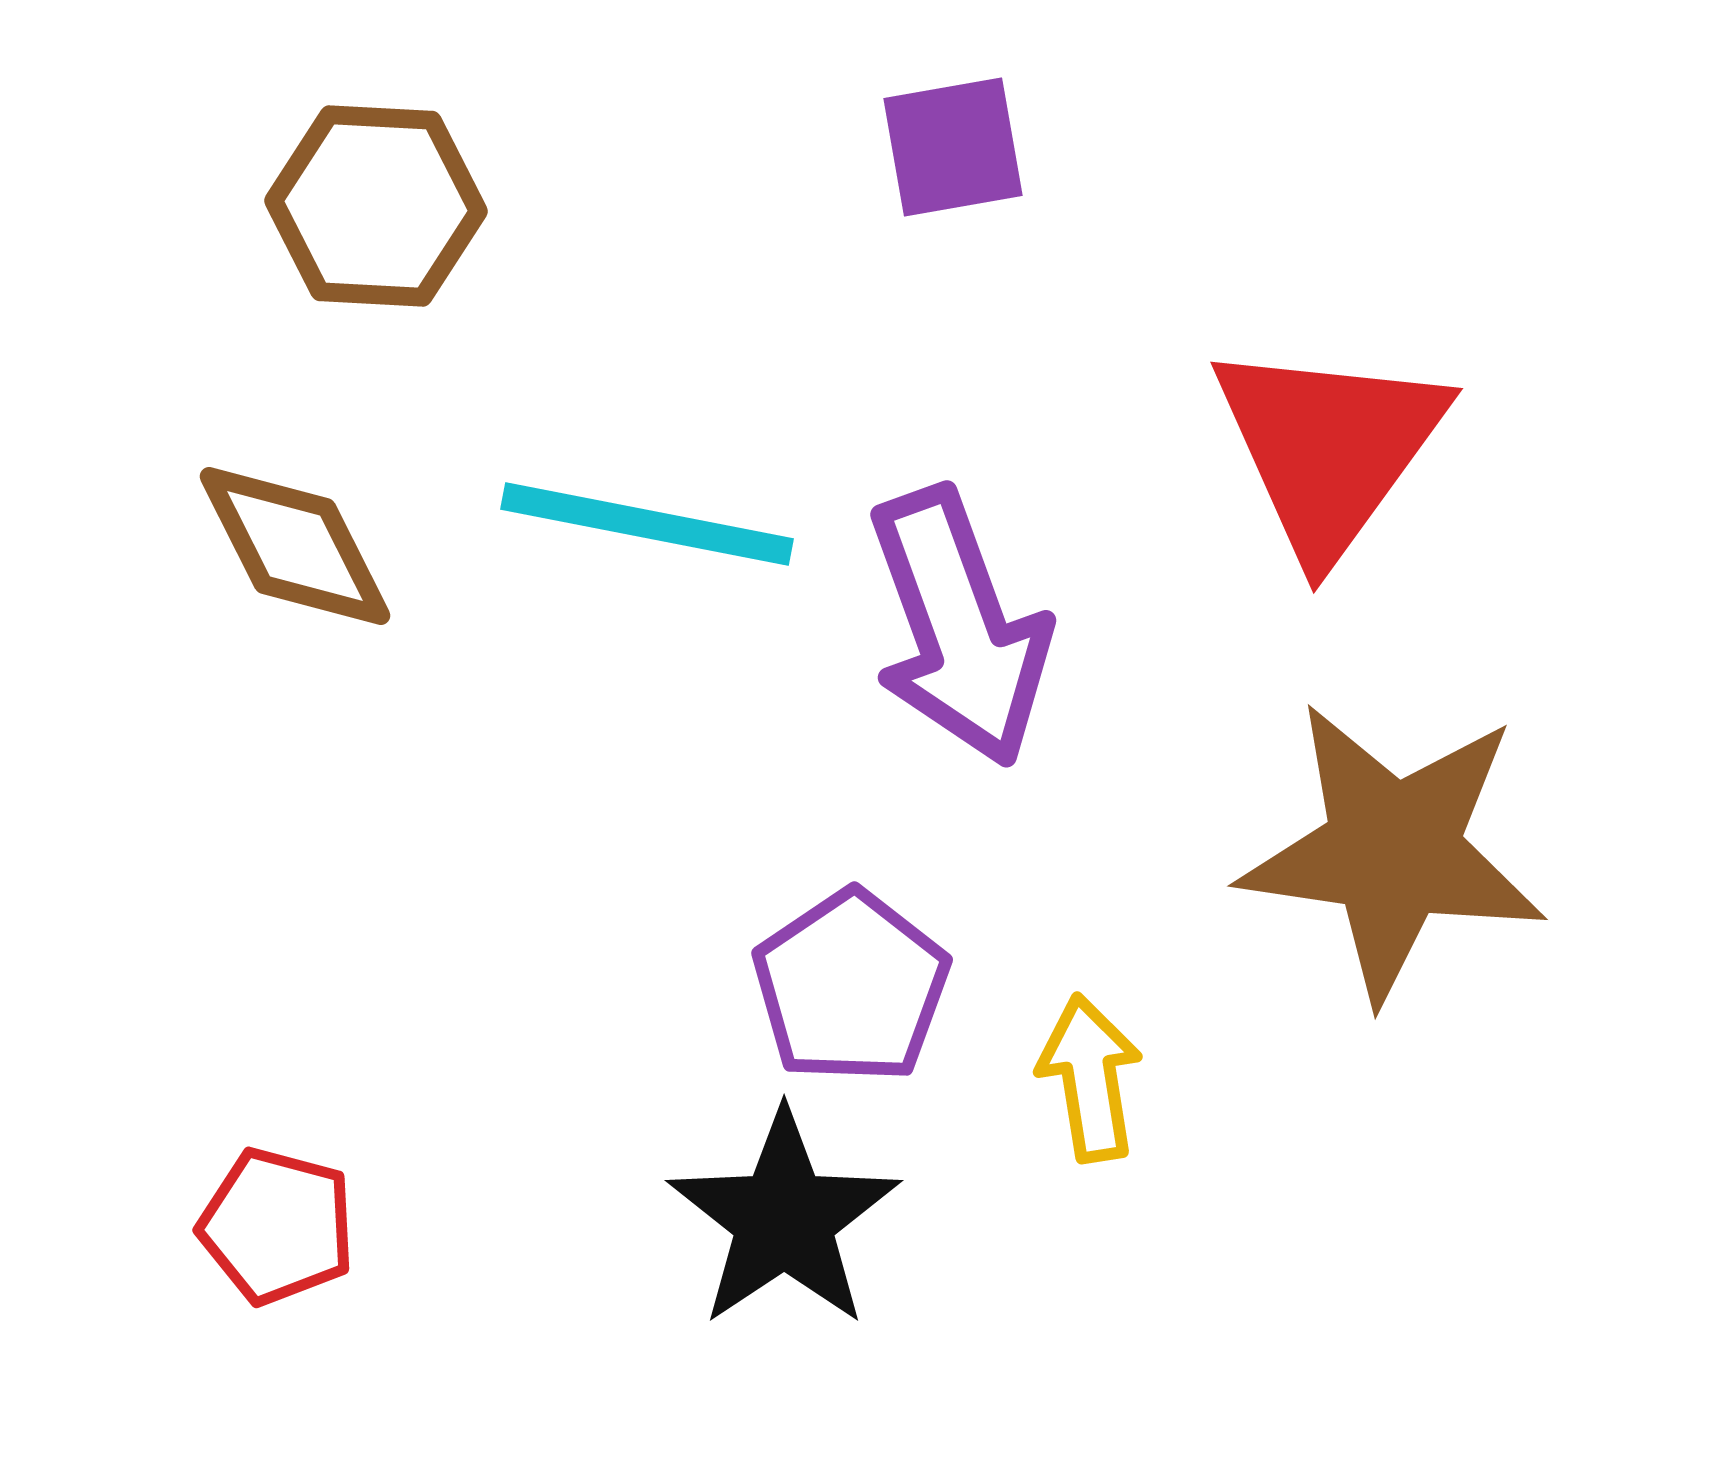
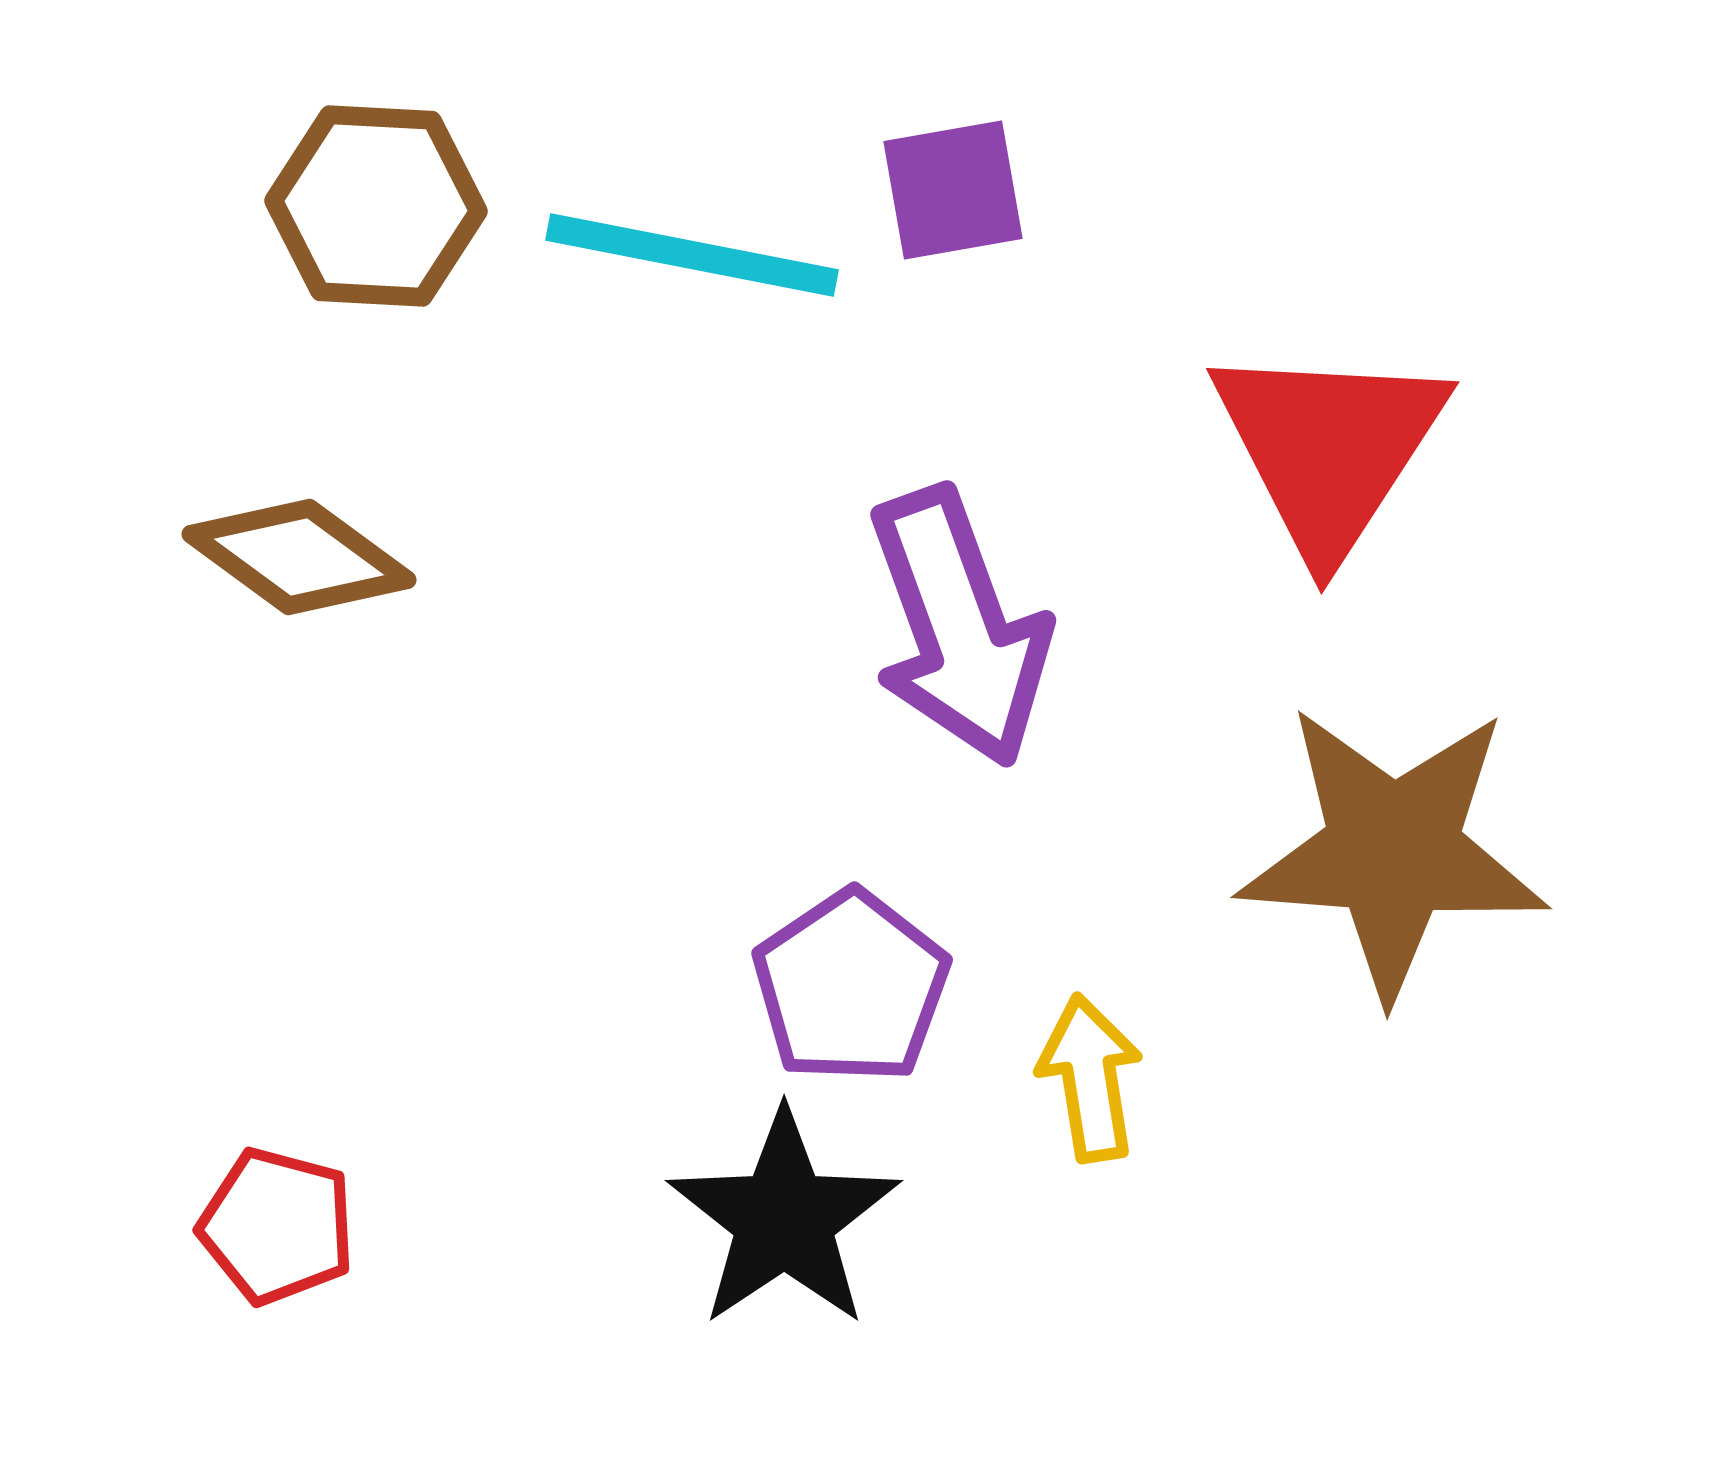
purple square: moved 43 px down
red triangle: rotated 3 degrees counterclockwise
cyan line: moved 45 px right, 269 px up
brown diamond: moved 4 px right, 11 px down; rotated 27 degrees counterclockwise
brown star: rotated 4 degrees counterclockwise
